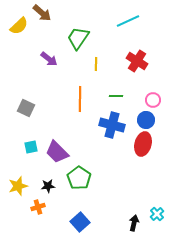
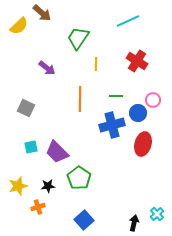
purple arrow: moved 2 px left, 9 px down
blue circle: moved 8 px left, 7 px up
blue cross: rotated 30 degrees counterclockwise
blue square: moved 4 px right, 2 px up
